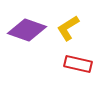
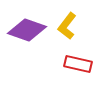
yellow L-shape: moved 1 px left, 2 px up; rotated 20 degrees counterclockwise
